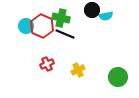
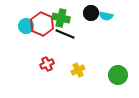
black circle: moved 1 px left, 3 px down
cyan semicircle: rotated 24 degrees clockwise
red hexagon: moved 2 px up
green circle: moved 2 px up
